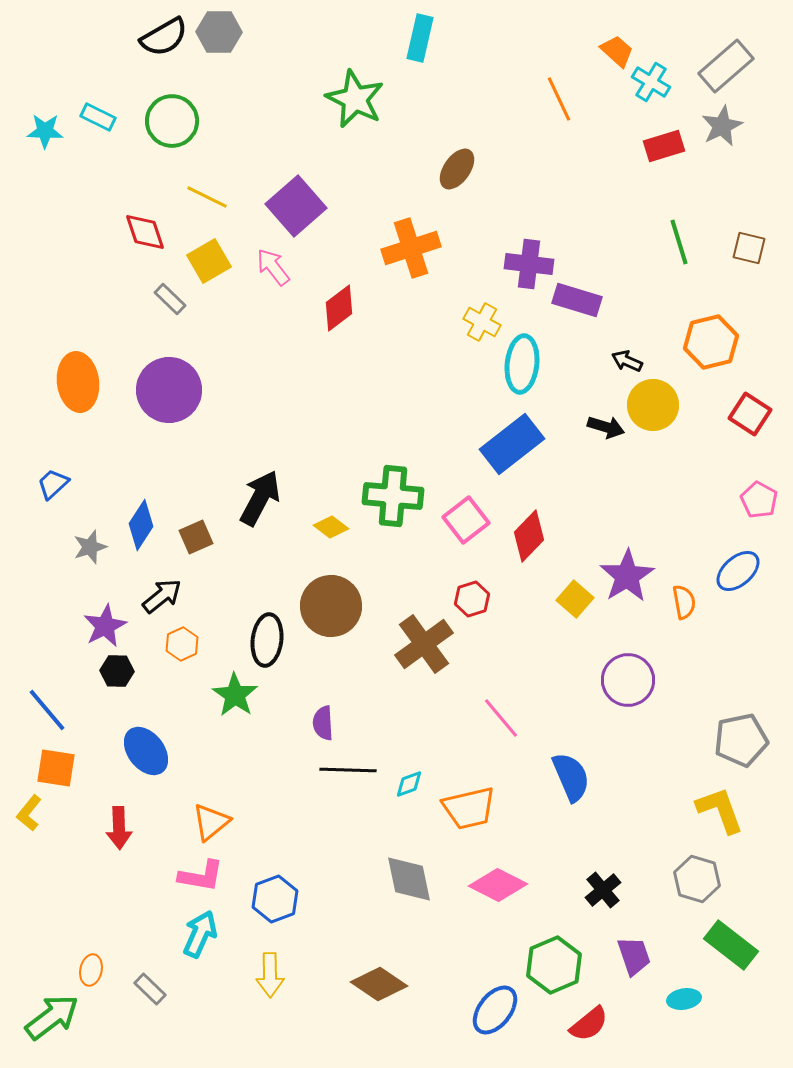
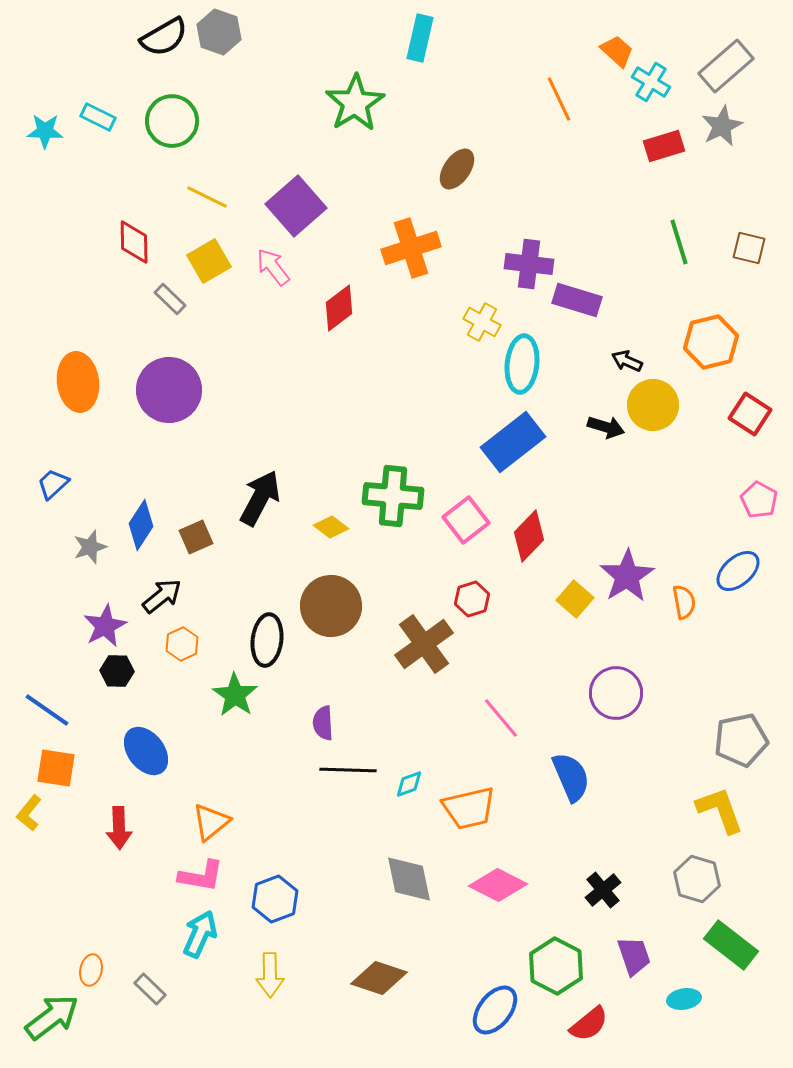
gray hexagon at (219, 32): rotated 18 degrees clockwise
green star at (355, 99): moved 4 px down; rotated 14 degrees clockwise
red diamond at (145, 232): moved 11 px left, 10 px down; rotated 18 degrees clockwise
blue rectangle at (512, 444): moved 1 px right, 2 px up
purple circle at (628, 680): moved 12 px left, 13 px down
blue line at (47, 710): rotated 15 degrees counterclockwise
green hexagon at (554, 965): moved 2 px right, 1 px down; rotated 10 degrees counterclockwise
brown diamond at (379, 984): moved 6 px up; rotated 16 degrees counterclockwise
